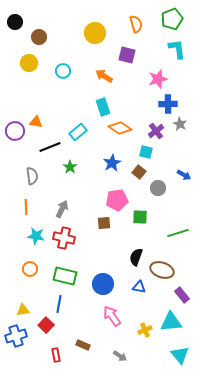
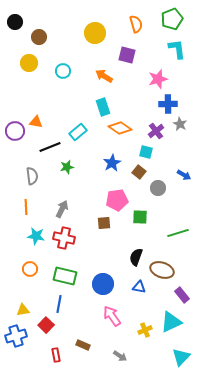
green star at (70, 167): moved 3 px left; rotated 24 degrees clockwise
cyan triangle at (171, 322): rotated 20 degrees counterclockwise
cyan triangle at (180, 355): moved 1 px right, 2 px down; rotated 24 degrees clockwise
